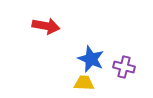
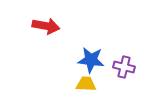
blue star: moved 1 px down; rotated 16 degrees counterclockwise
yellow trapezoid: moved 2 px right, 1 px down
